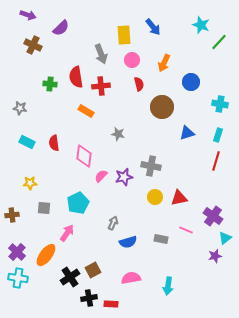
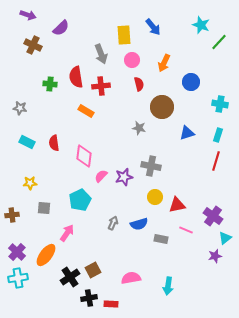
gray star at (118, 134): moved 21 px right, 6 px up
red triangle at (179, 198): moved 2 px left, 7 px down
cyan pentagon at (78, 203): moved 2 px right, 3 px up
blue semicircle at (128, 242): moved 11 px right, 18 px up
cyan cross at (18, 278): rotated 18 degrees counterclockwise
